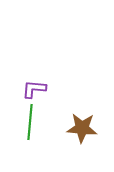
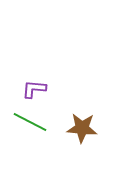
green line: rotated 68 degrees counterclockwise
